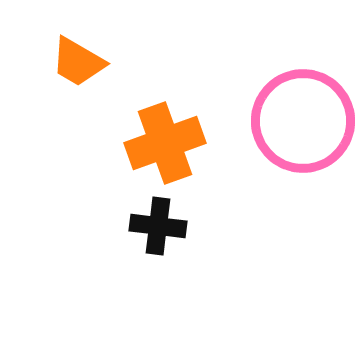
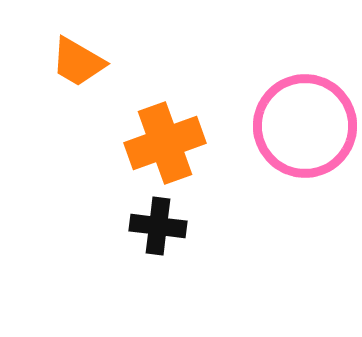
pink circle: moved 2 px right, 5 px down
